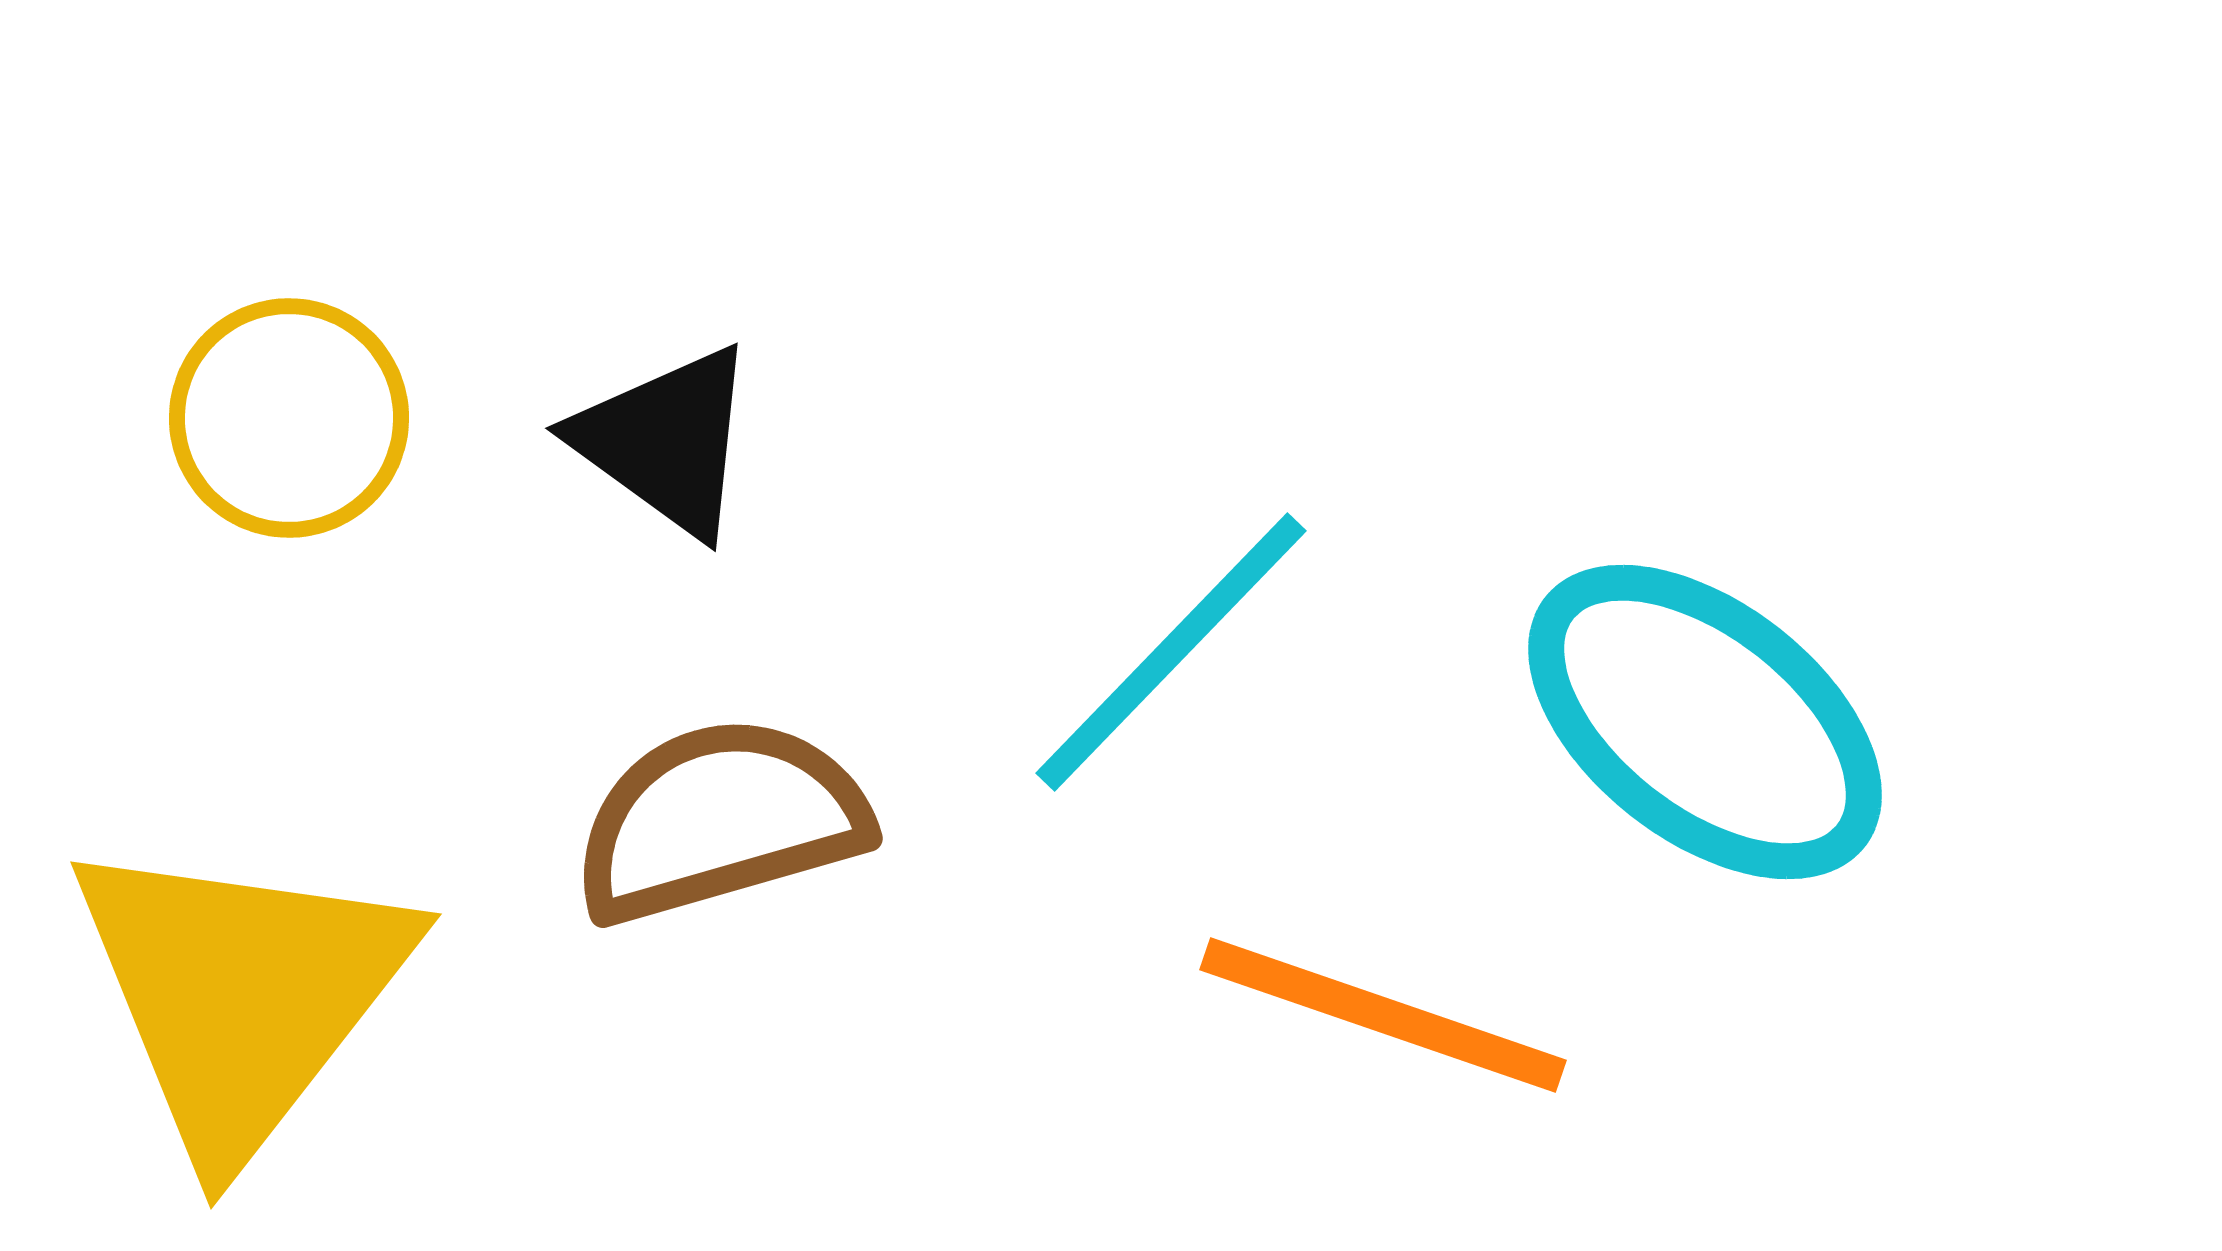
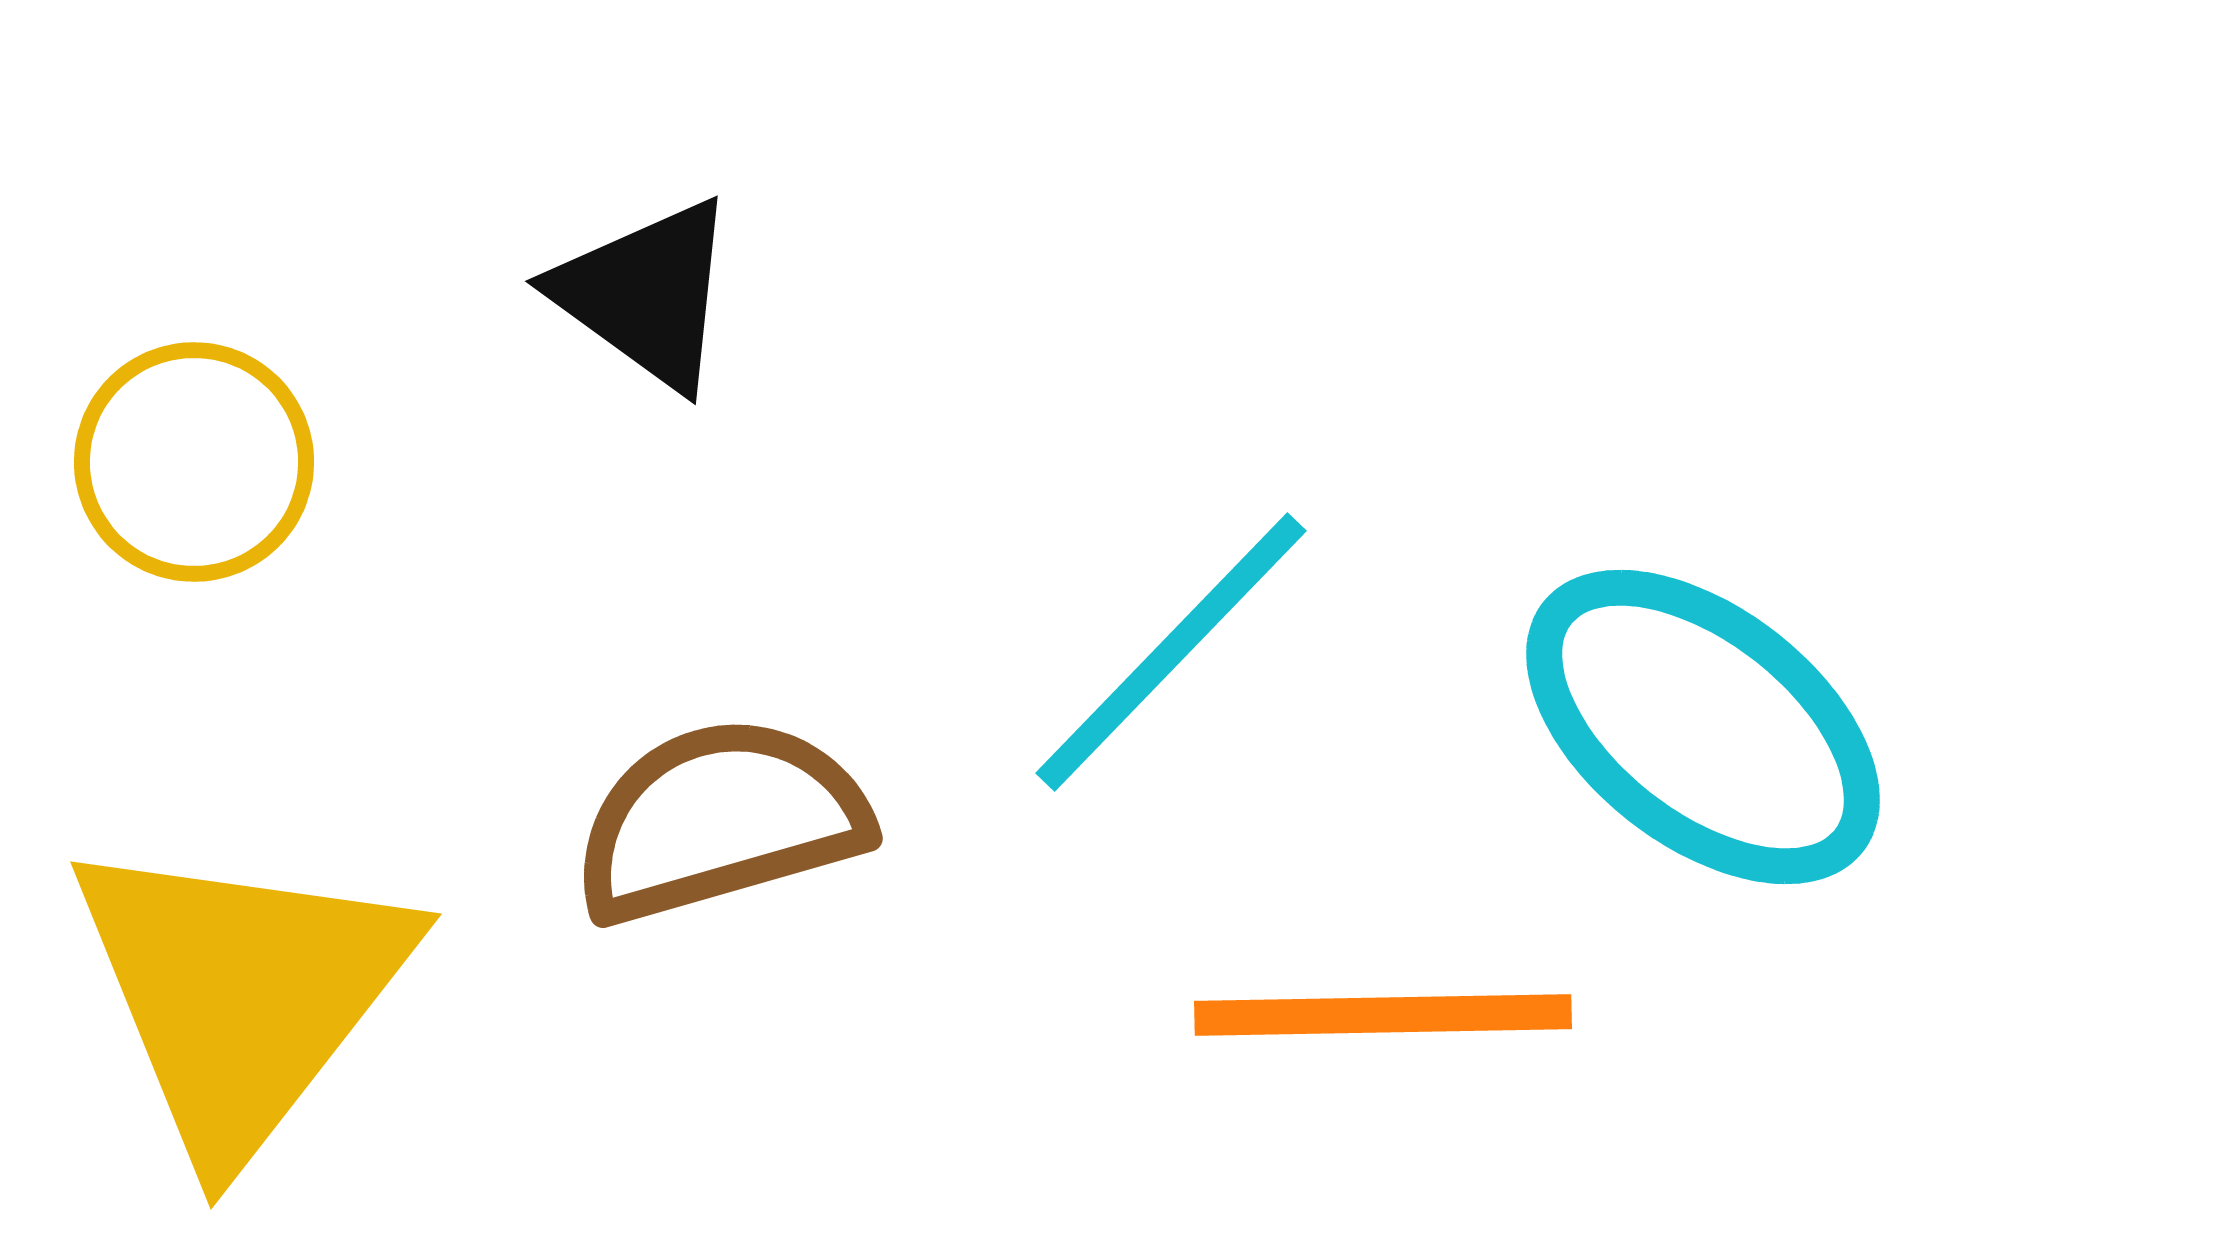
yellow circle: moved 95 px left, 44 px down
black triangle: moved 20 px left, 147 px up
cyan ellipse: moved 2 px left, 5 px down
orange line: rotated 20 degrees counterclockwise
